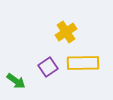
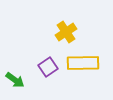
green arrow: moved 1 px left, 1 px up
